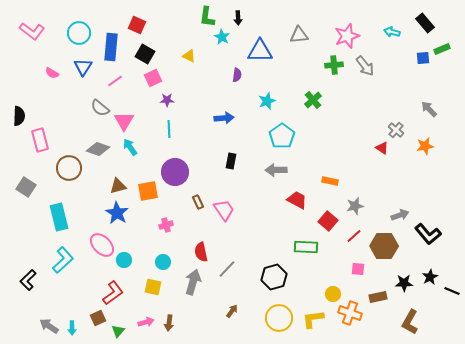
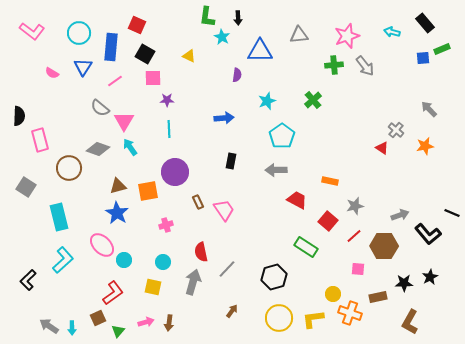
pink square at (153, 78): rotated 24 degrees clockwise
green rectangle at (306, 247): rotated 30 degrees clockwise
black line at (452, 291): moved 78 px up
